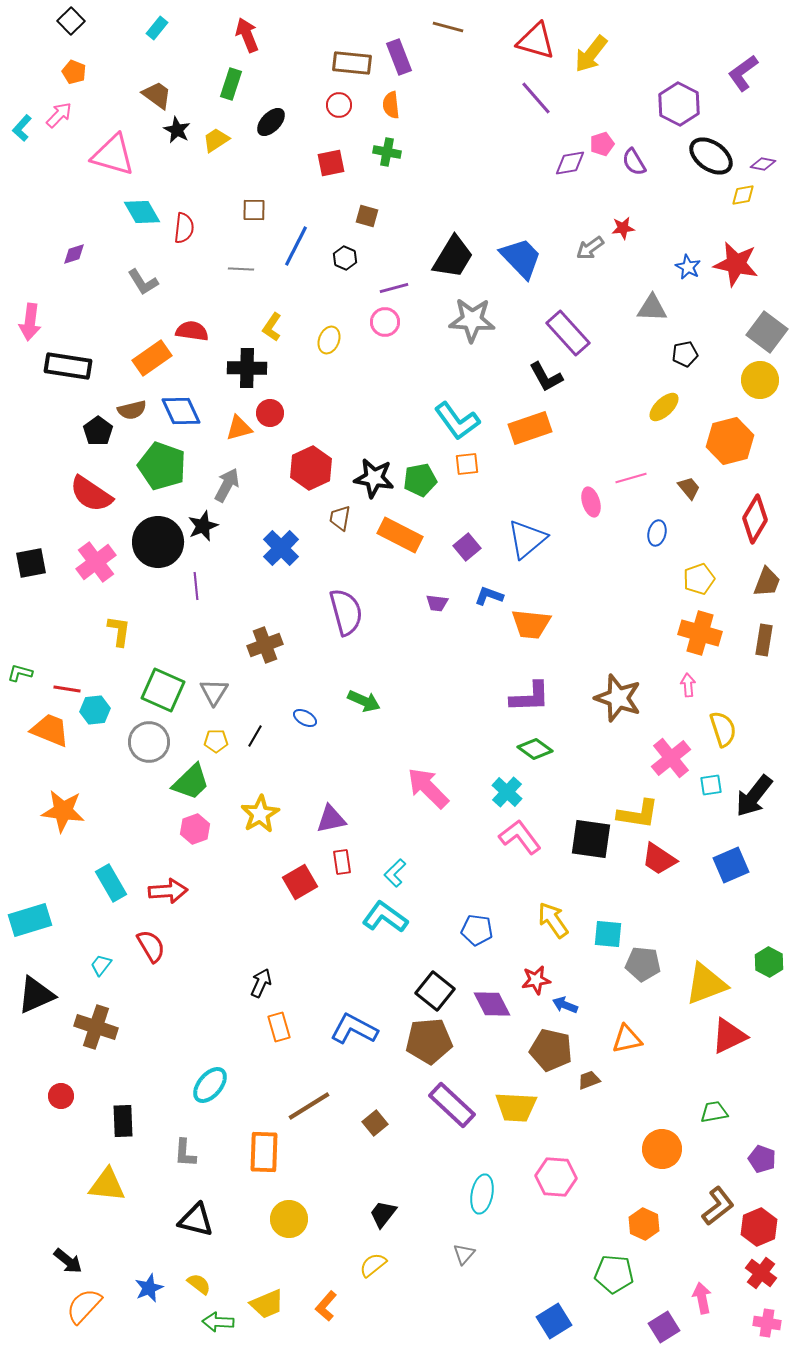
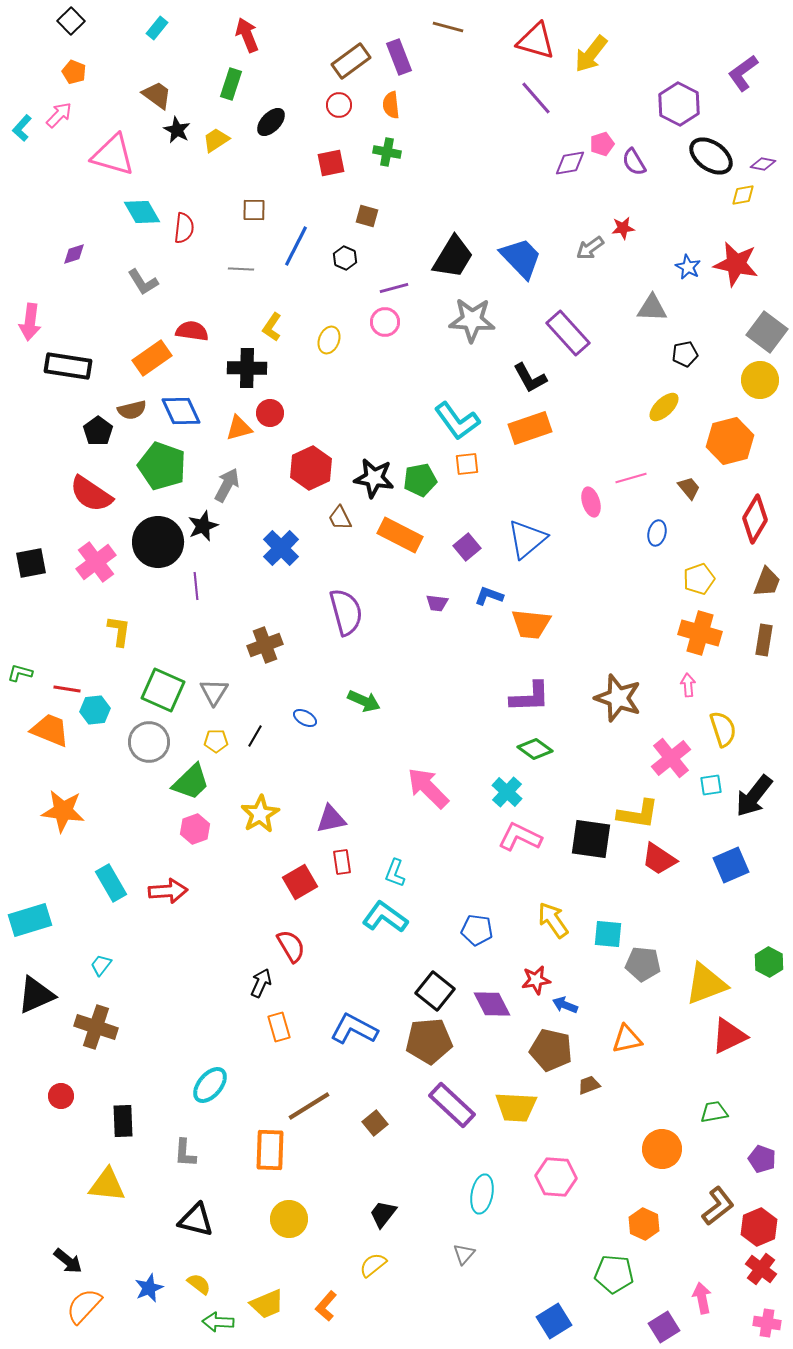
brown rectangle at (352, 63): moved 1 px left, 2 px up; rotated 42 degrees counterclockwise
black L-shape at (546, 377): moved 16 px left, 1 px down
brown trapezoid at (340, 518): rotated 36 degrees counterclockwise
pink L-shape at (520, 837): rotated 27 degrees counterclockwise
cyan L-shape at (395, 873): rotated 24 degrees counterclockwise
red semicircle at (151, 946): moved 140 px right
brown trapezoid at (589, 1080): moved 5 px down
orange rectangle at (264, 1152): moved 6 px right, 2 px up
red cross at (761, 1273): moved 4 px up
